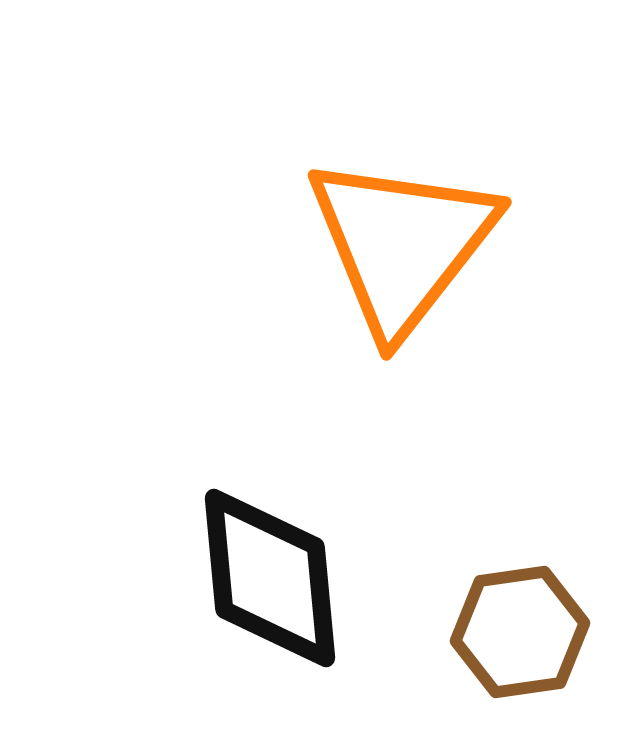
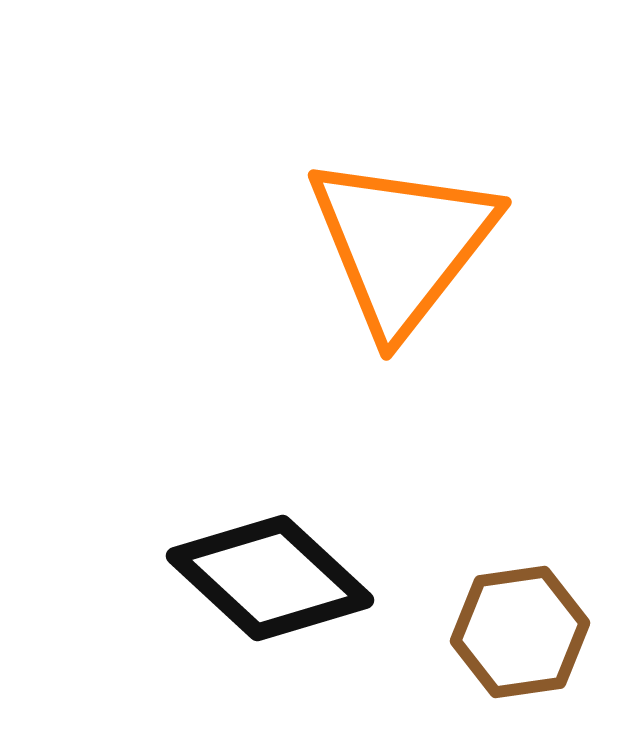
black diamond: rotated 42 degrees counterclockwise
